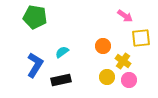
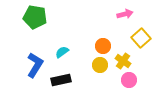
pink arrow: moved 2 px up; rotated 49 degrees counterclockwise
yellow square: rotated 36 degrees counterclockwise
yellow circle: moved 7 px left, 12 px up
